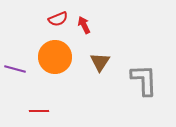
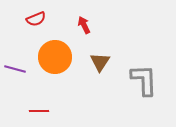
red semicircle: moved 22 px left
